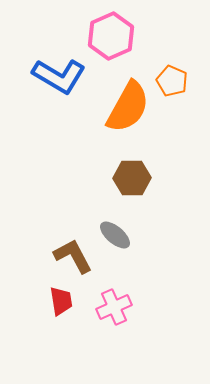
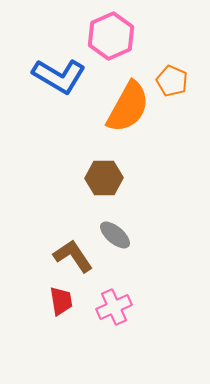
brown hexagon: moved 28 px left
brown L-shape: rotated 6 degrees counterclockwise
